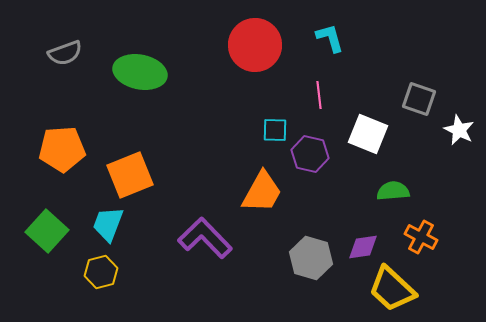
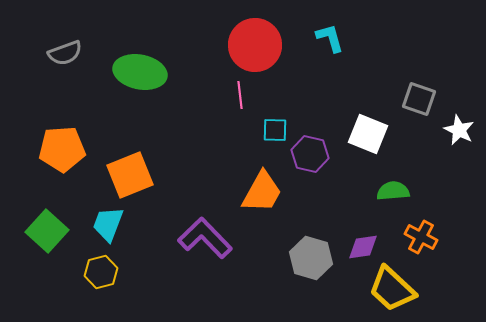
pink line: moved 79 px left
